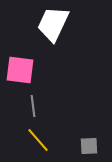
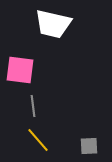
white trapezoid: rotated 102 degrees counterclockwise
